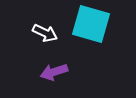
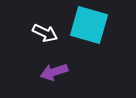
cyan square: moved 2 px left, 1 px down
